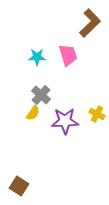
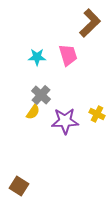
yellow semicircle: moved 1 px up
